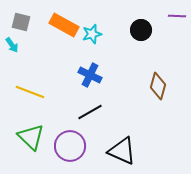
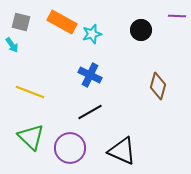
orange rectangle: moved 2 px left, 3 px up
purple circle: moved 2 px down
